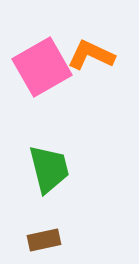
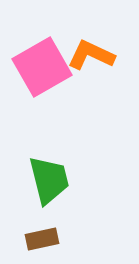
green trapezoid: moved 11 px down
brown rectangle: moved 2 px left, 1 px up
